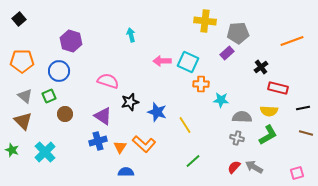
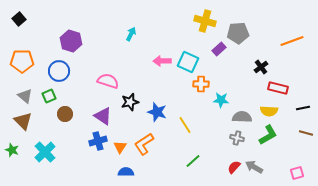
yellow cross: rotated 10 degrees clockwise
cyan arrow: moved 1 px up; rotated 40 degrees clockwise
purple rectangle: moved 8 px left, 4 px up
orange L-shape: rotated 105 degrees clockwise
